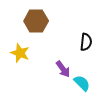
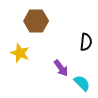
purple arrow: moved 2 px left, 1 px up
